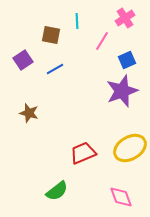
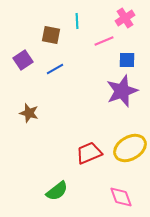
pink line: moved 2 px right; rotated 36 degrees clockwise
blue square: rotated 24 degrees clockwise
red trapezoid: moved 6 px right
